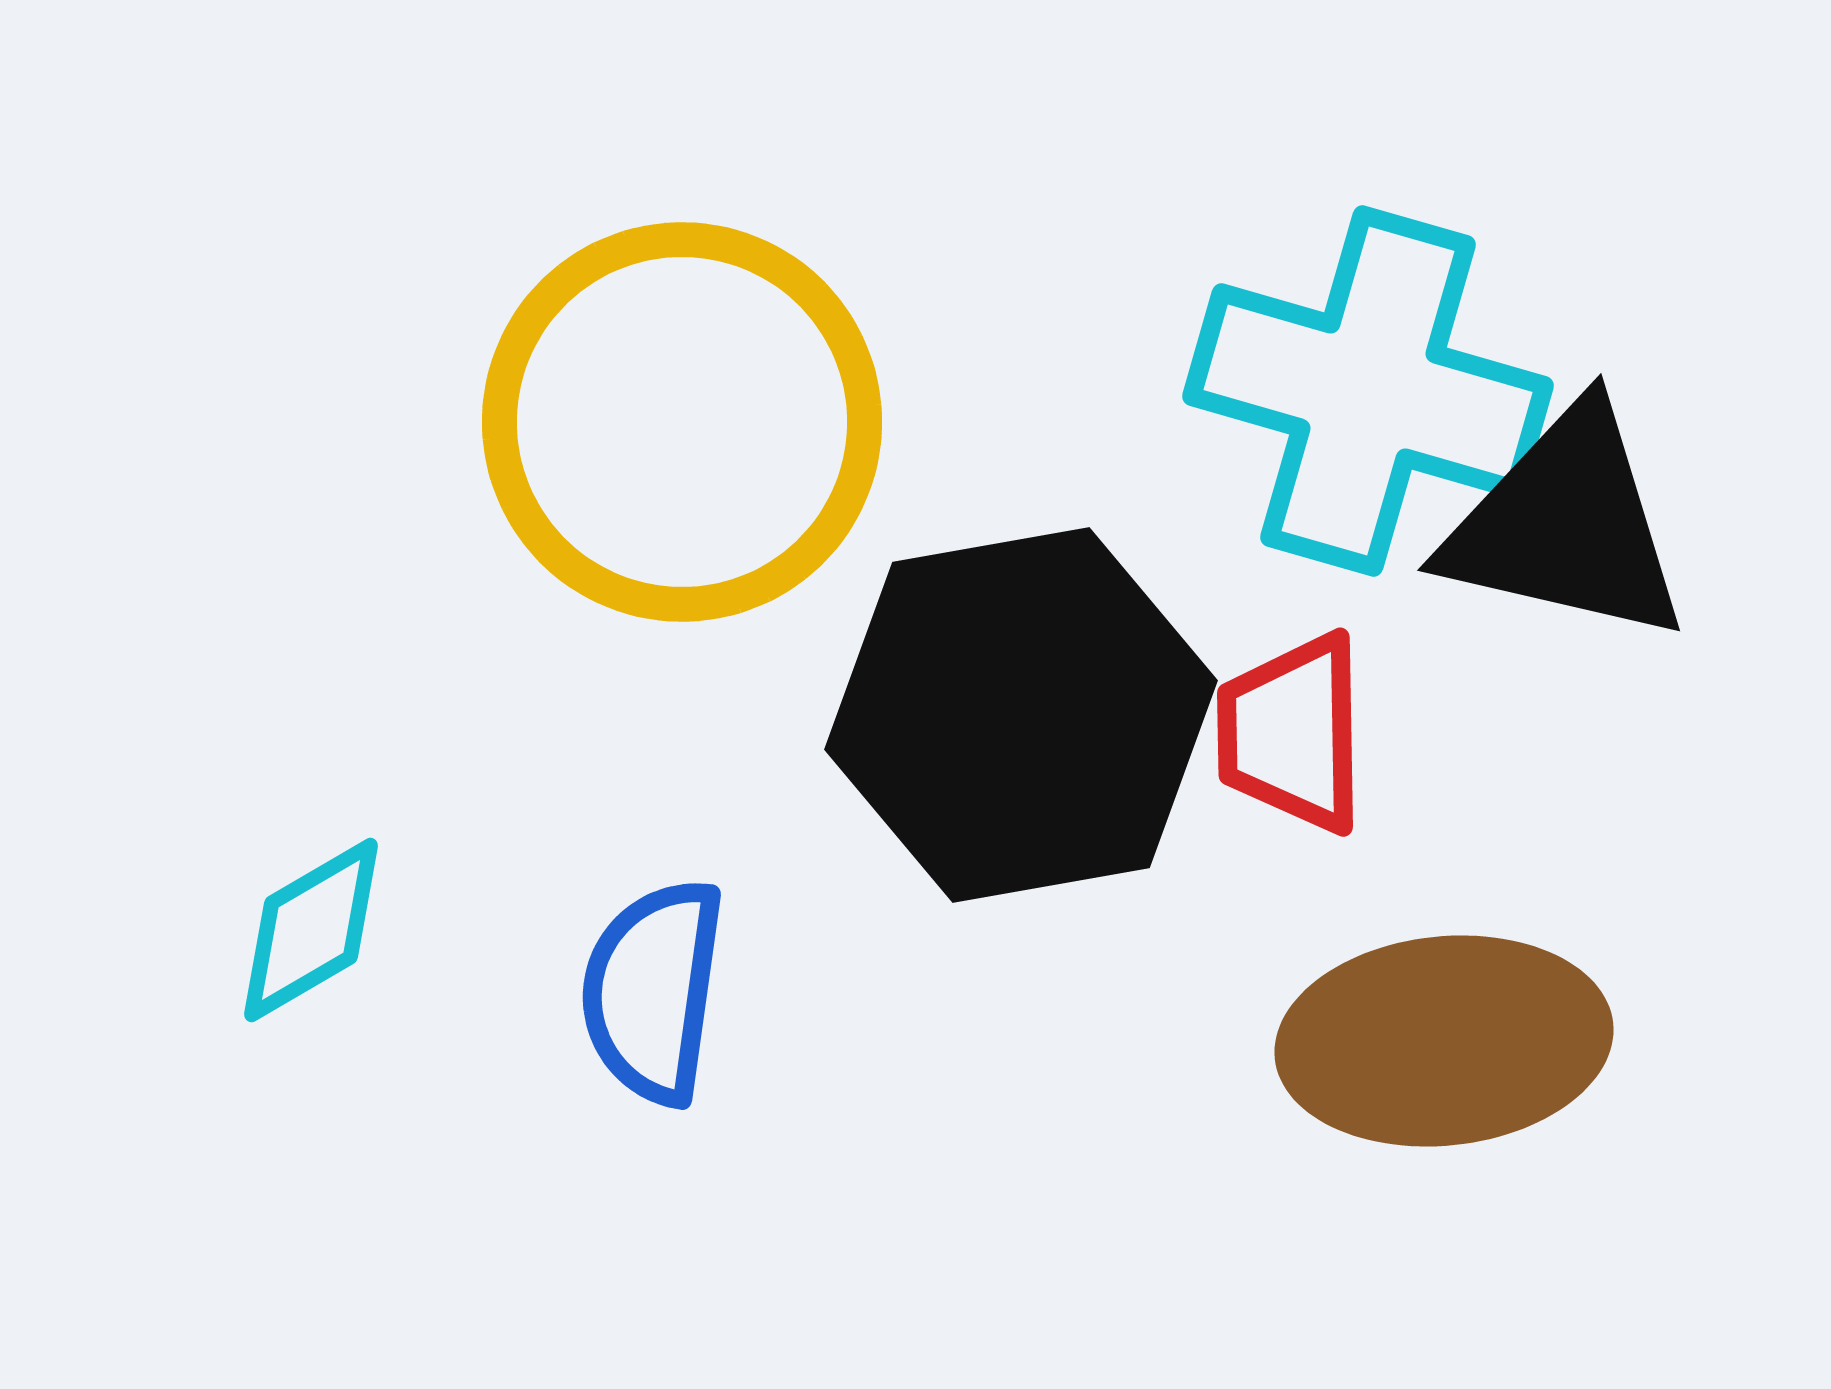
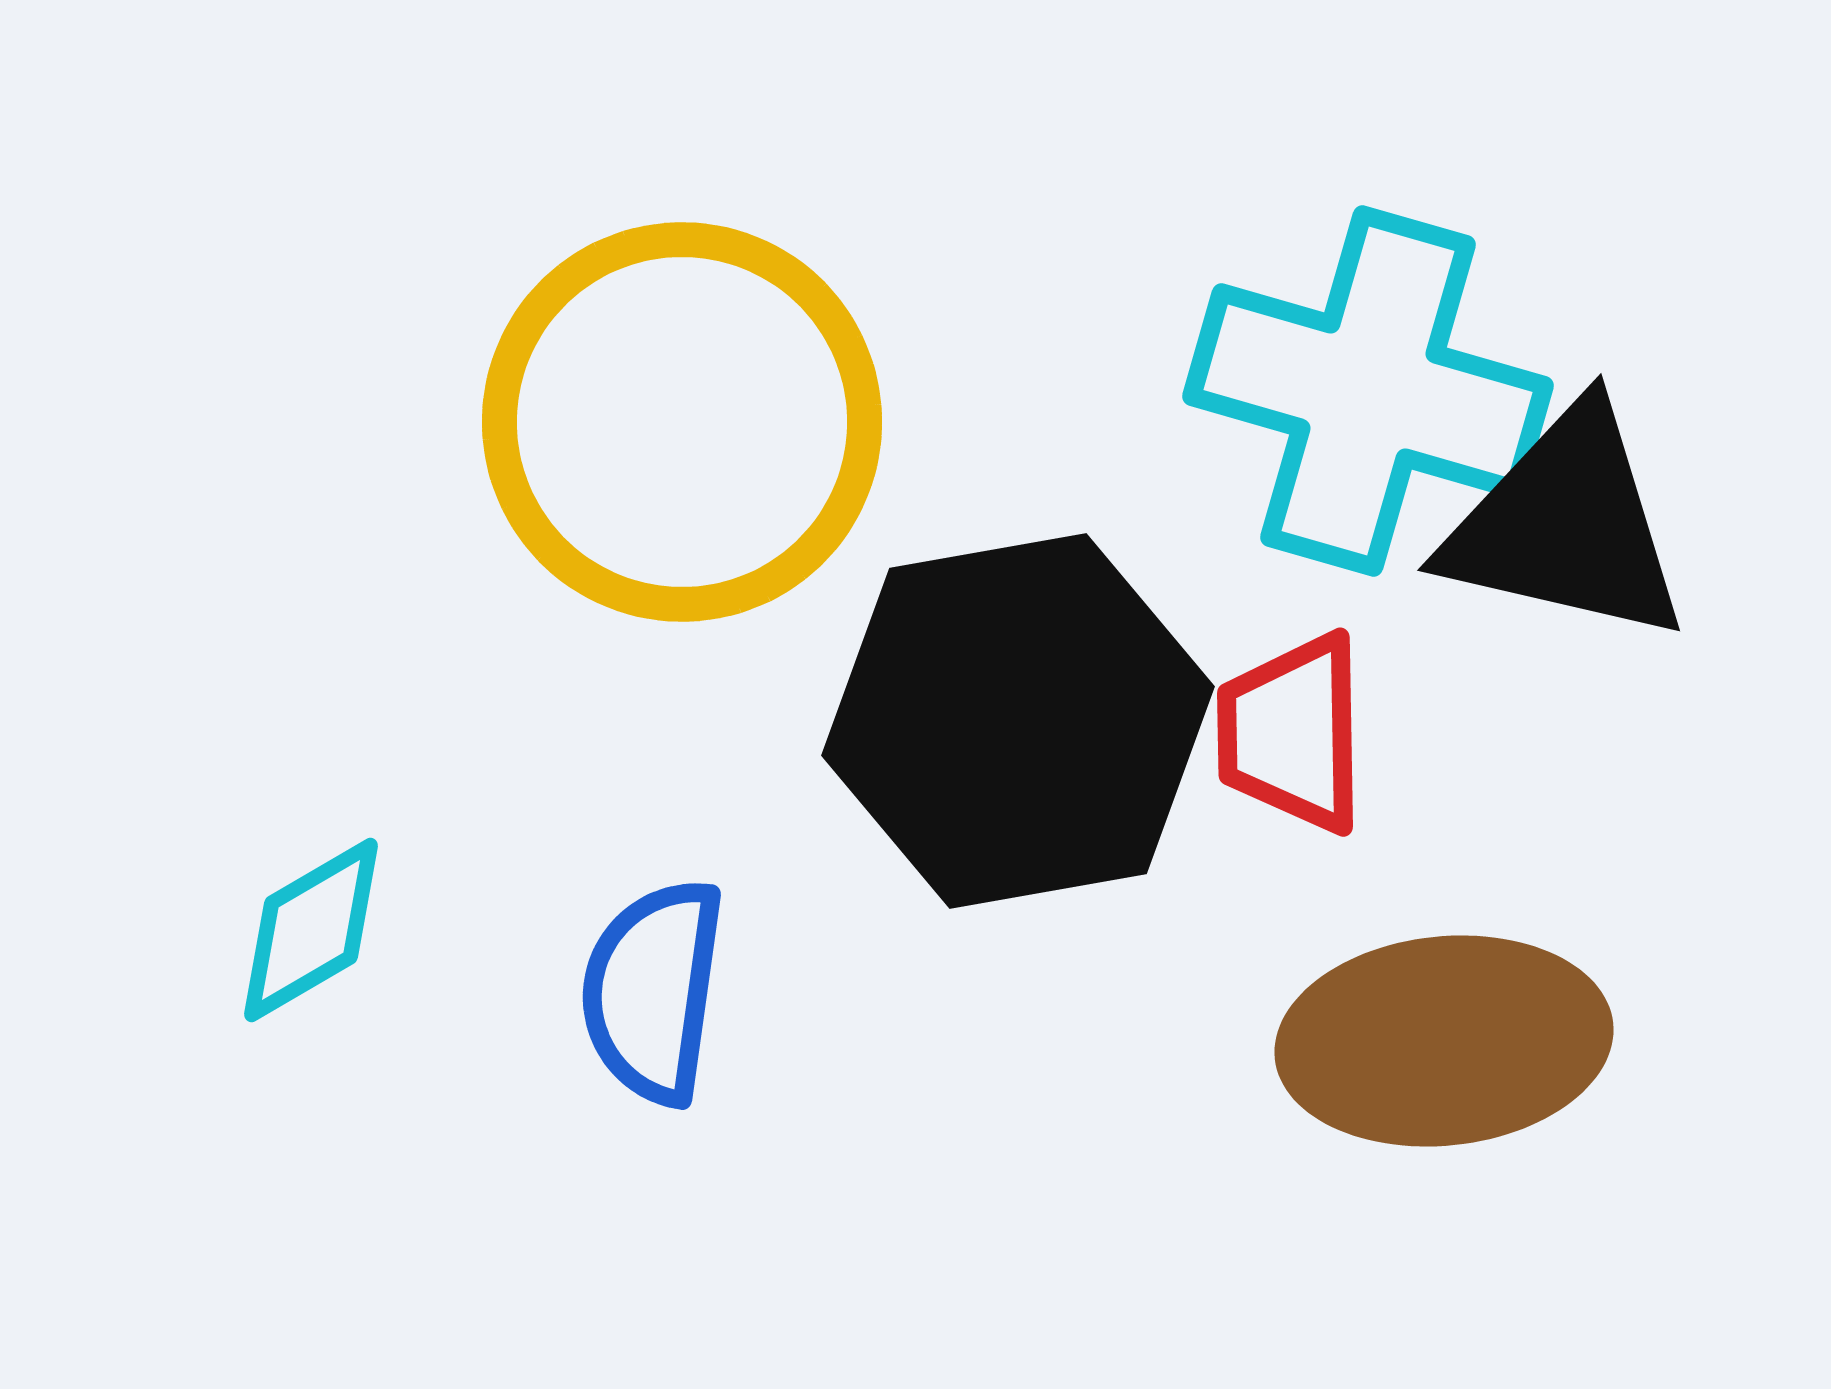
black hexagon: moved 3 px left, 6 px down
